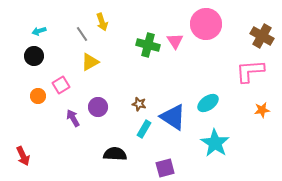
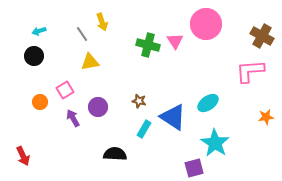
yellow triangle: rotated 18 degrees clockwise
pink square: moved 4 px right, 5 px down
orange circle: moved 2 px right, 6 px down
brown star: moved 3 px up
orange star: moved 4 px right, 7 px down
purple square: moved 29 px right
